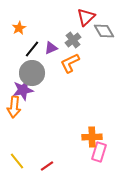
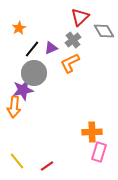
red triangle: moved 6 px left
gray circle: moved 2 px right
orange cross: moved 5 px up
